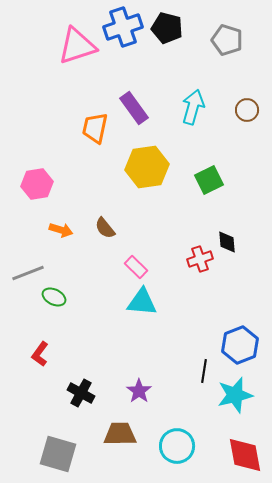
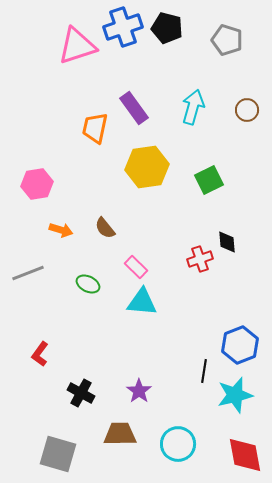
green ellipse: moved 34 px right, 13 px up
cyan circle: moved 1 px right, 2 px up
